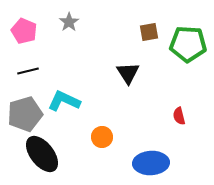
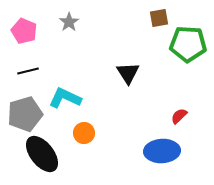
brown square: moved 10 px right, 14 px up
cyan L-shape: moved 1 px right, 3 px up
red semicircle: rotated 60 degrees clockwise
orange circle: moved 18 px left, 4 px up
blue ellipse: moved 11 px right, 12 px up
